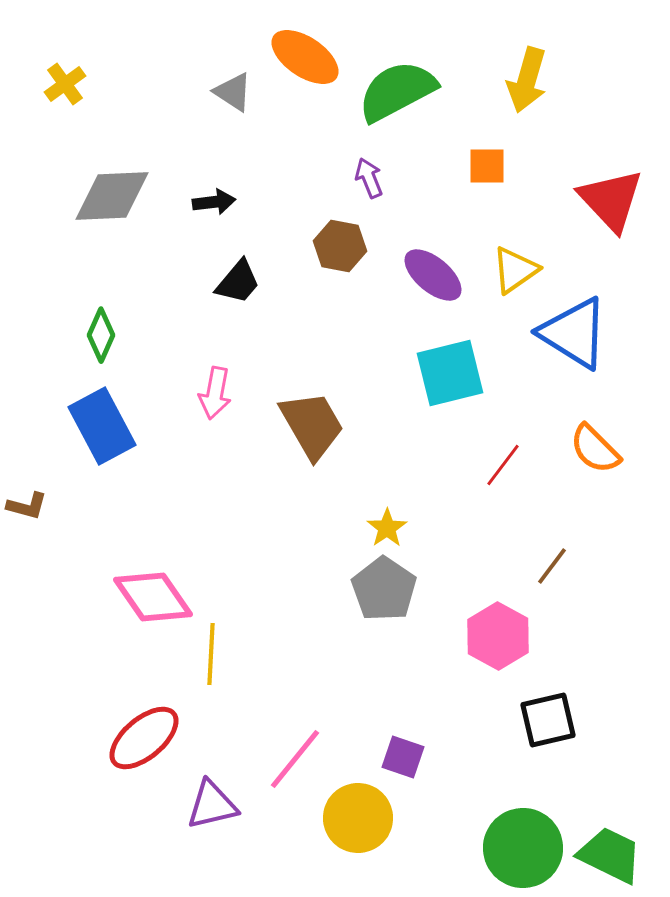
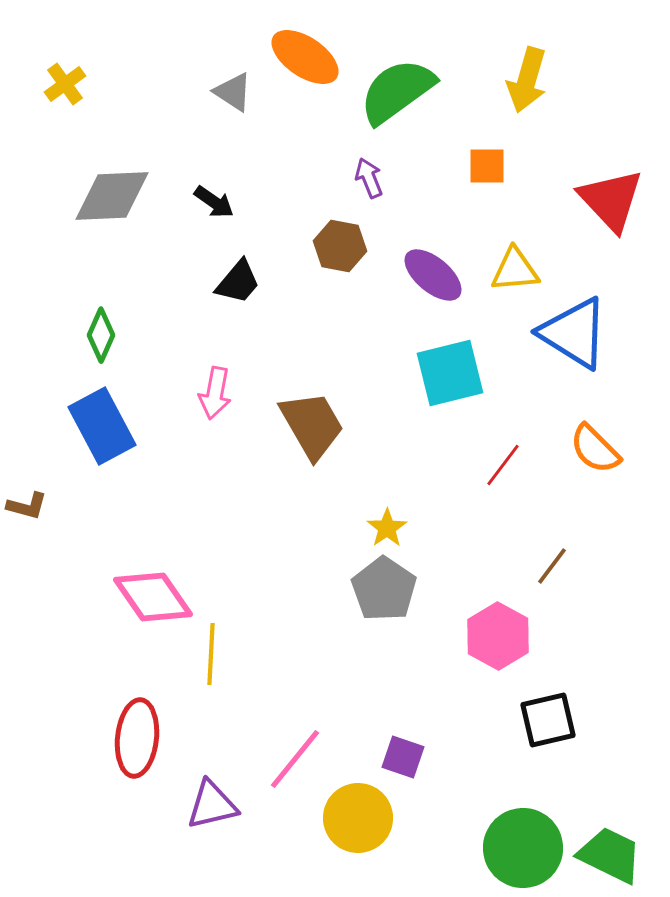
green semicircle: rotated 8 degrees counterclockwise
black arrow: rotated 42 degrees clockwise
yellow triangle: rotated 30 degrees clockwise
red ellipse: moved 7 px left; rotated 44 degrees counterclockwise
